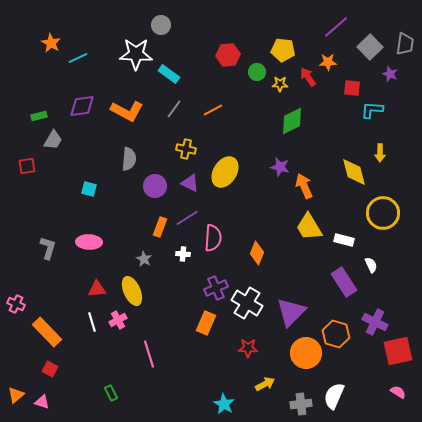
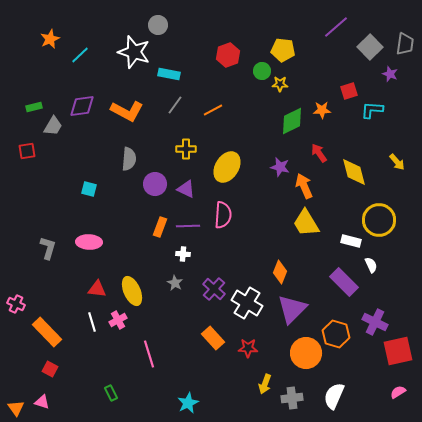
gray circle at (161, 25): moved 3 px left
orange star at (51, 43): moved 1 px left, 4 px up; rotated 18 degrees clockwise
white star at (136, 54): moved 2 px left, 2 px up; rotated 16 degrees clockwise
red hexagon at (228, 55): rotated 15 degrees counterclockwise
cyan line at (78, 58): moved 2 px right, 3 px up; rotated 18 degrees counterclockwise
orange star at (328, 62): moved 6 px left, 48 px down
green circle at (257, 72): moved 5 px right, 1 px up
cyan rectangle at (169, 74): rotated 25 degrees counterclockwise
red arrow at (308, 77): moved 11 px right, 76 px down
red square at (352, 88): moved 3 px left, 3 px down; rotated 24 degrees counterclockwise
gray line at (174, 109): moved 1 px right, 4 px up
green rectangle at (39, 116): moved 5 px left, 9 px up
gray trapezoid at (53, 140): moved 14 px up
yellow cross at (186, 149): rotated 12 degrees counterclockwise
yellow arrow at (380, 153): moved 17 px right, 9 px down; rotated 42 degrees counterclockwise
red square at (27, 166): moved 15 px up
yellow ellipse at (225, 172): moved 2 px right, 5 px up
purple triangle at (190, 183): moved 4 px left, 6 px down
purple circle at (155, 186): moved 2 px up
yellow circle at (383, 213): moved 4 px left, 7 px down
purple line at (187, 218): moved 1 px right, 8 px down; rotated 30 degrees clockwise
yellow trapezoid at (309, 227): moved 3 px left, 4 px up
pink semicircle at (213, 238): moved 10 px right, 23 px up
white rectangle at (344, 240): moved 7 px right, 1 px down
orange diamond at (257, 253): moved 23 px right, 19 px down
gray star at (144, 259): moved 31 px right, 24 px down
purple rectangle at (344, 282): rotated 12 degrees counterclockwise
purple cross at (216, 288): moved 2 px left, 1 px down; rotated 25 degrees counterclockwise
red triangle at (97, 289): rotated 12 degrees clockwise
purple triangle at (291, 312): moved 1 px right, 3 px up
orange rectangle at (206, 323): moved 7 px right, 15 px down; rotated 65 degrees counterclockwise
yellow arrow at (265, 384): rotated 138 degrees clockwise
pink semicircle at (398, 392): rotated 63 degrees counterclockwise
orange triangle at (16, 395): moved 13 px down; rotated 24 degrees counterclockwise
cyan star at (224, 404): moved 36 px left, 1 px up; rotated 15 degrees clockwise
gray cross at (301, 404): moved 9 px left, 6 px up
